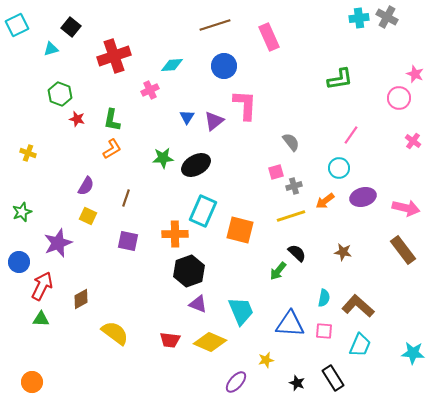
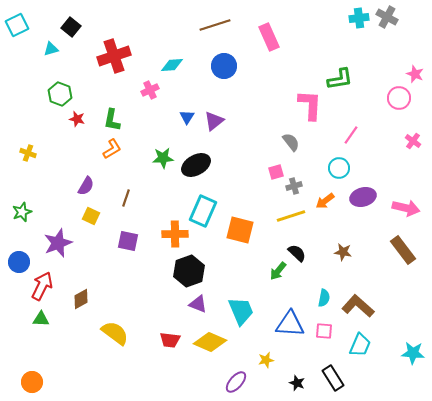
pink L-shape at (245, 105): moved 65 px right
yellow square at (88, 216): moved 3 px right
